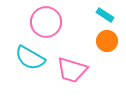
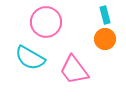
cyan rectangle: rotated 42 degrees clockwise
orange circle: moved 2 px left, 2 px up
pink trapezoid: moved 2 px right; rotated 36 degrees clockwise
